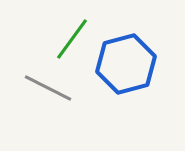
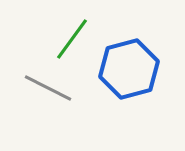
blue hexagon: moved 3 px right, 5 px down
